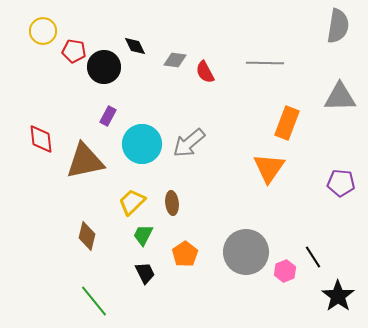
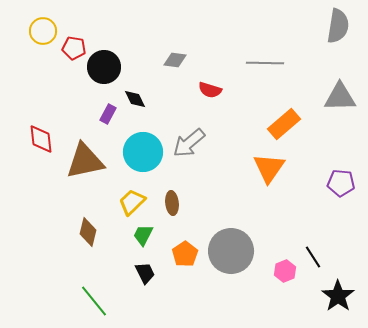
black diamond: moved 53 px down
red pentagon: moved 3 px up
red semicircle: moved 5 px right, 18 px down; rotated 45 degrees counterclockwise
purple rectangle: moved 2 px up
orange rectangle: moved 3 px left, 1 px down; rotated 28 degrees clockwise
cyan circle: moved 1 px right, 8 px down
brown diamond: moved 1 px right, 4 px up
gray circle: moved 15 px left, 1 px up
